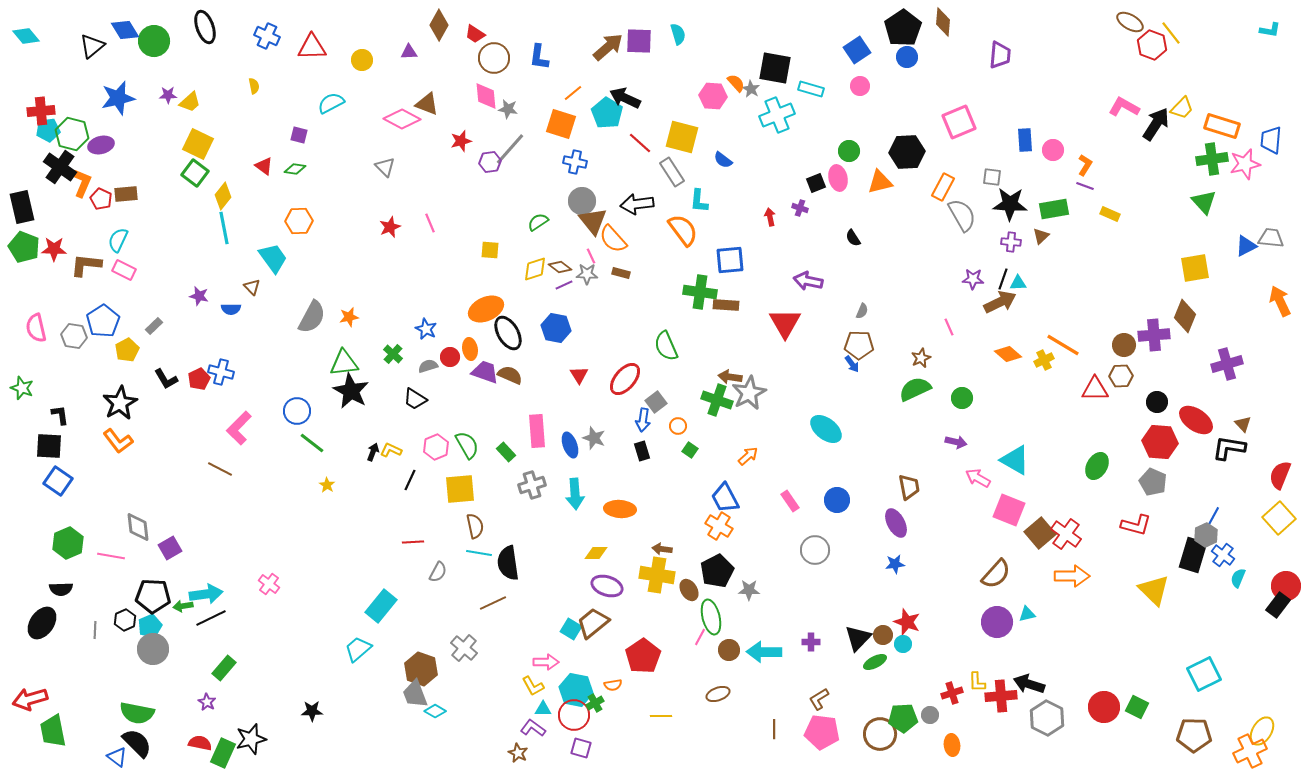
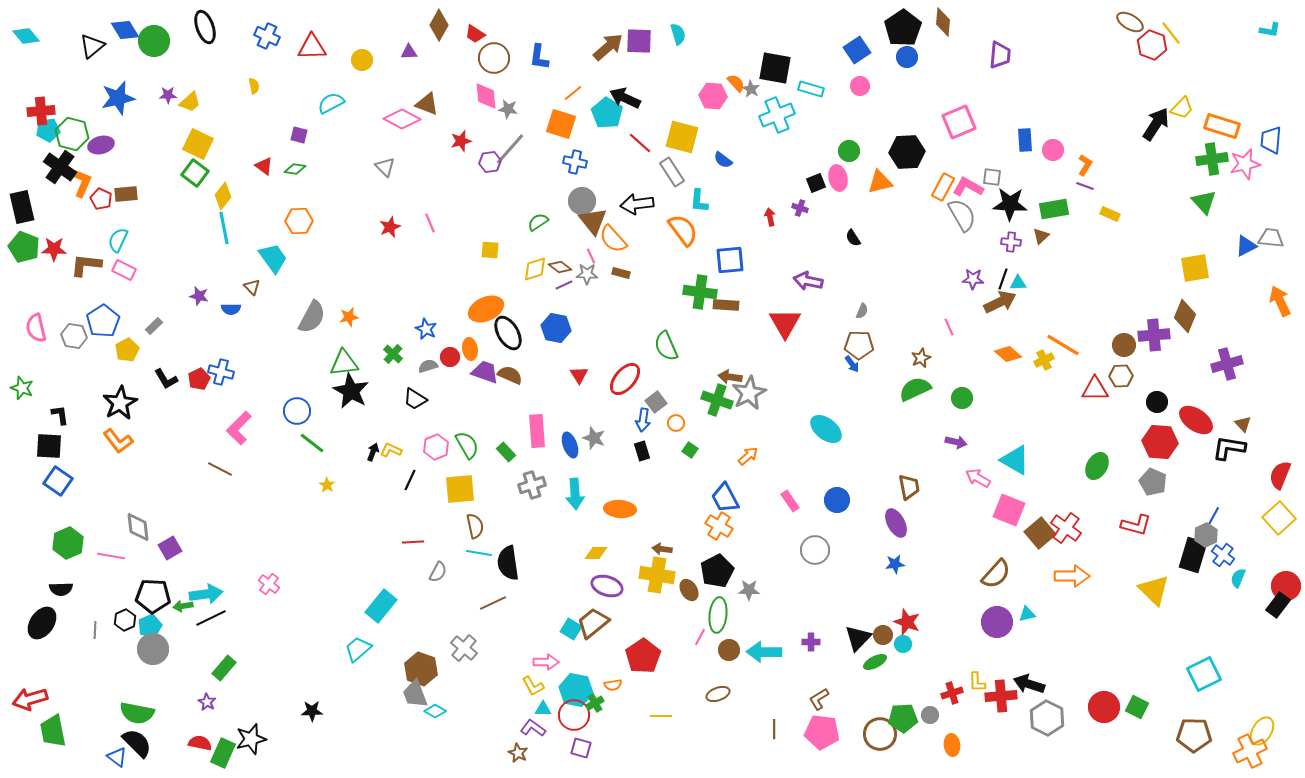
pink L-shape at (1124, 107): moved 156 px left, 80 px down
orange circle at (678, 426): moved 2 px left, 3 px up
red cross at (1066, 534): moved 6 px up
green ellipse at (711, 617): moved 7 px right, 2 px up; rotated 20 degrees clockwise
